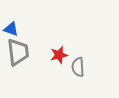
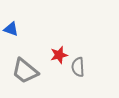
gray trapezoid: moved 7 px right, 19 px down; rotated 136 degrees clockwise
